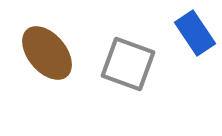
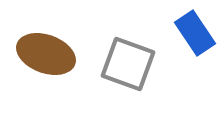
brown ellipse: moved 1 px left, 1 px down; rotated 30 degrees counterclockwise
